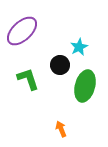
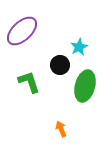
green L-shape: moved 1 px right, 3 px down
